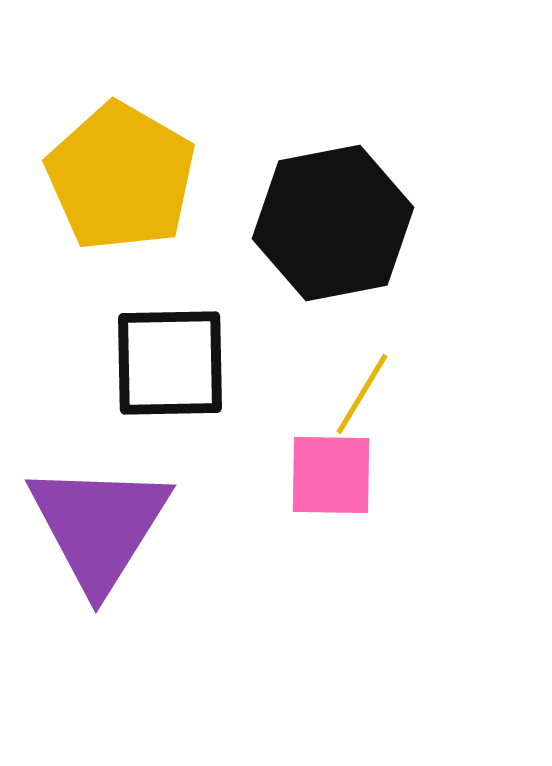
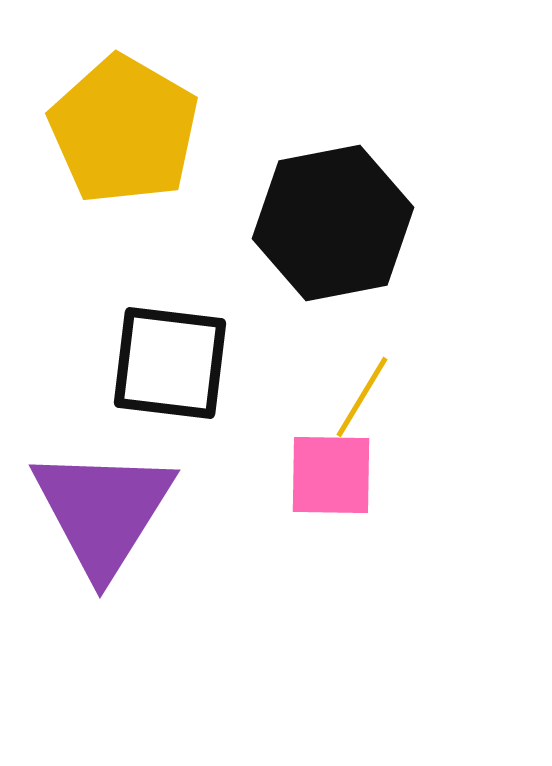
yellow pentagon: moved 3 px right, 47 px up
black square: rotated 8 degrees clockwise
yellow line: moved 3 px down
purple triangle: moved 4 px right, 15 px up
